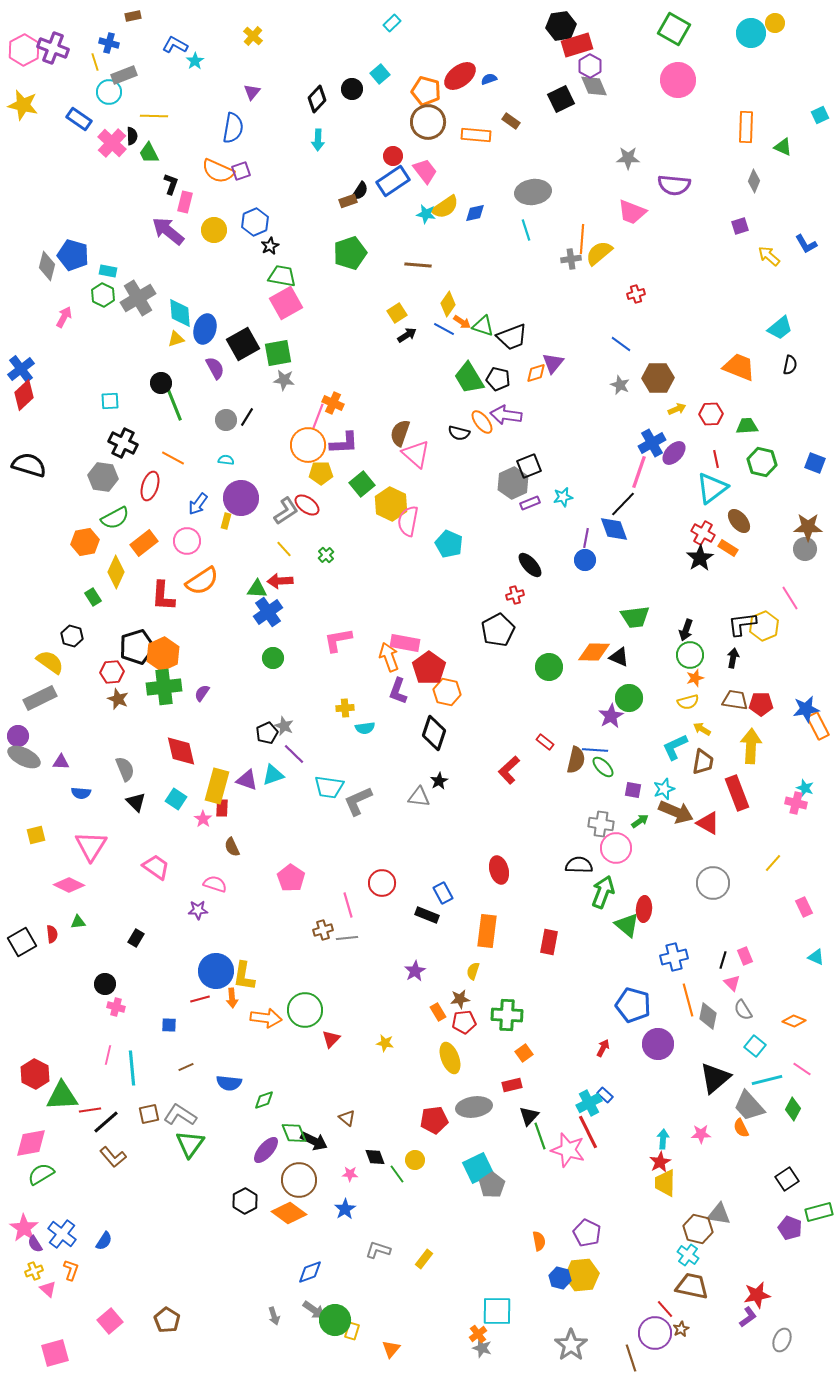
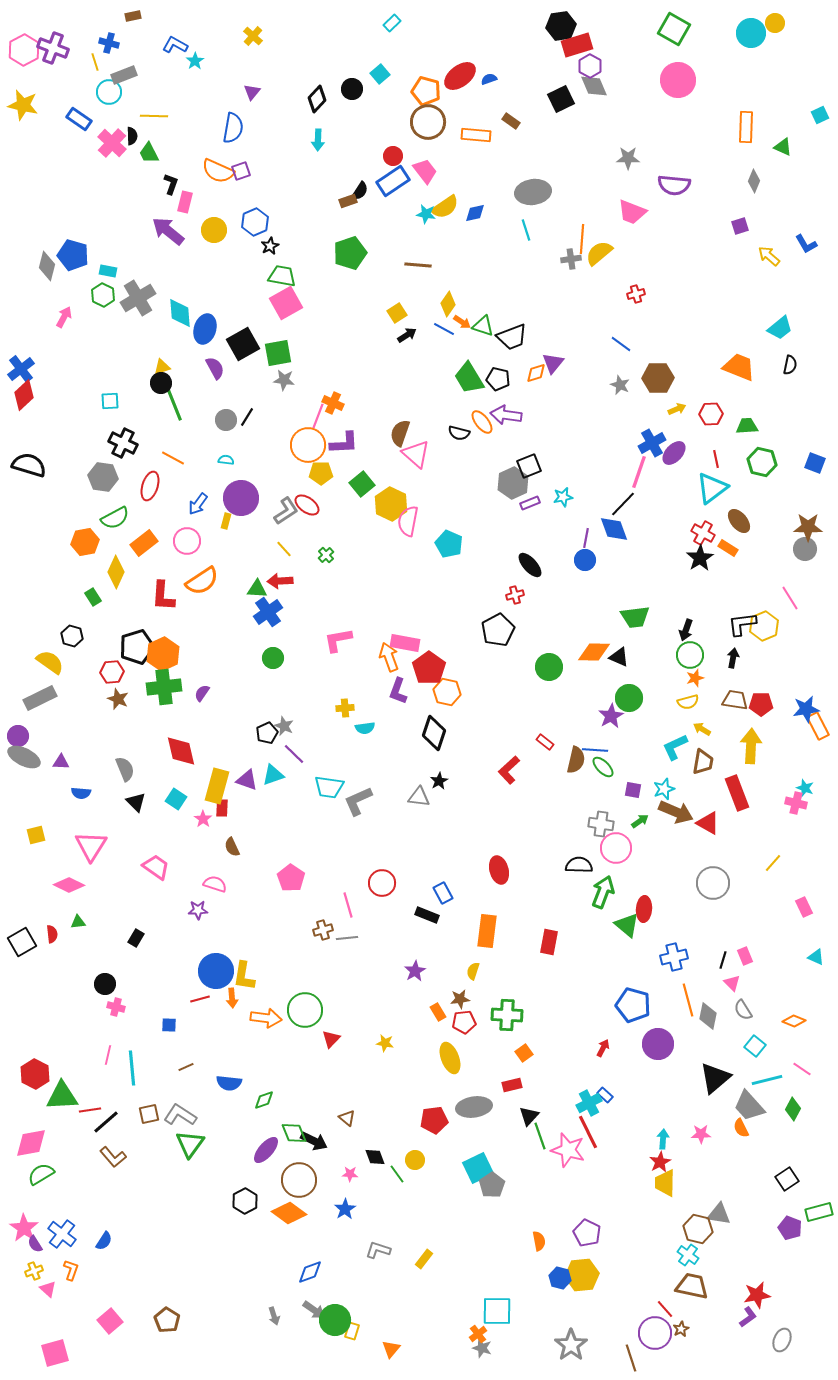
yellow triangle at (176, 339): moved 14 px left, 28 px down
